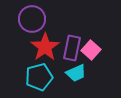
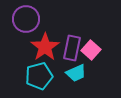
purple circle: moved 6 px left
cyan pentagon: moved 1 px up
